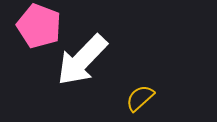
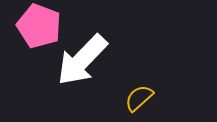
yellow semicircle: moved 1 px left
